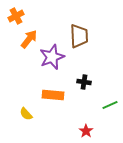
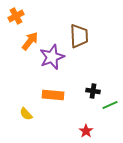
orange arrow: moved 1 px right, 2 px down
black cross: moved 9 px right, 9 px down
